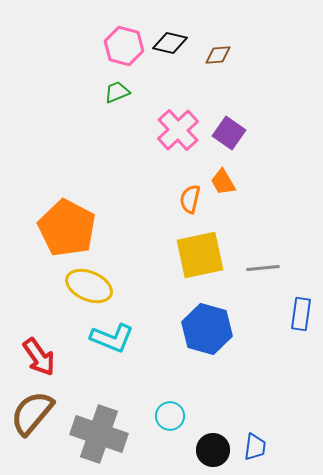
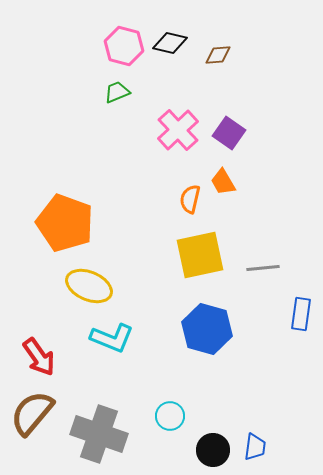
orange pentagon: moved 2 px left, 5 px up; rotated 8 degrees counterclockwise
